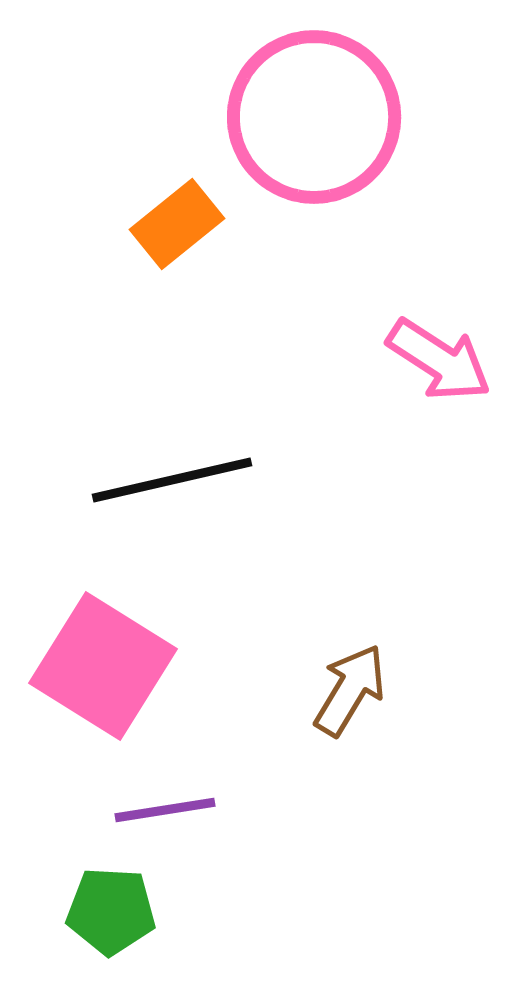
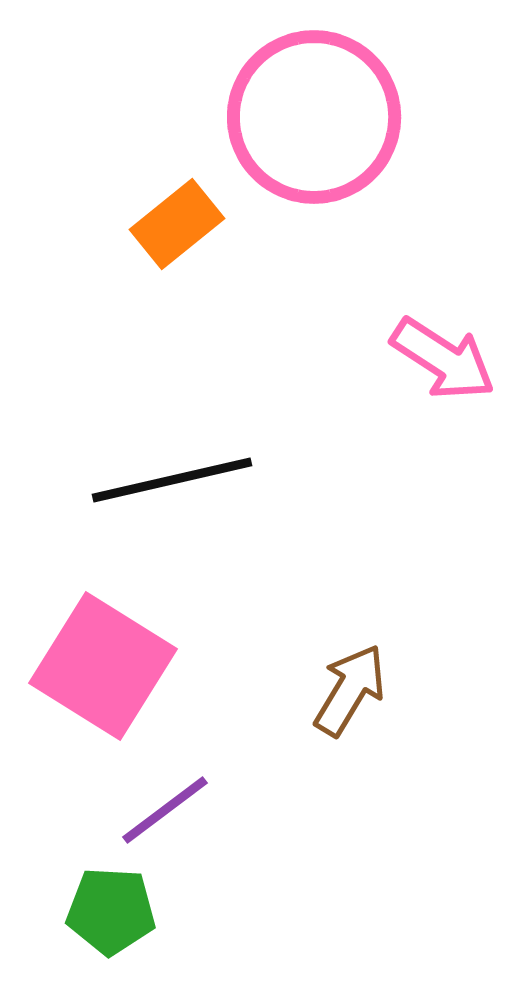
pink arrow: moved 4 px right, 1 px up
purple line: rotated 28 degrees counterclockwise
